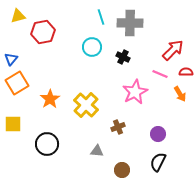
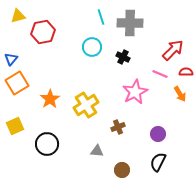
yellow cross: rotated 15 degrees clockwise
yellow square: moved 2 px right, 2 px down; rotated 24 degrees counterclockwise
